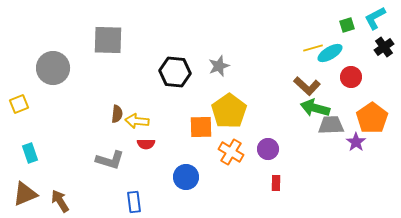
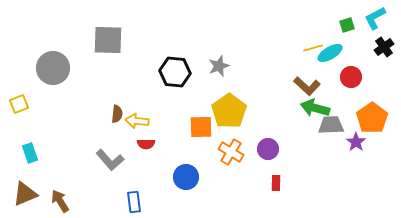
gray L-shape: rotated 32 degrees clockwise
